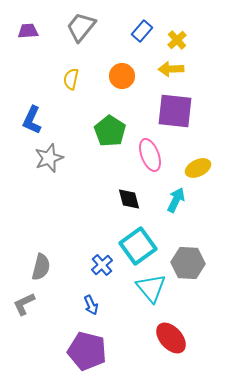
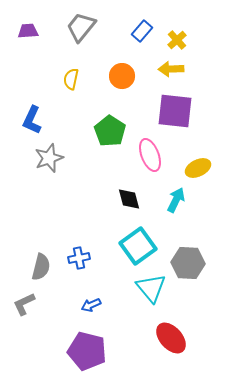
blue cross: moved 23 px left, 7 px up; rotated 30 degrees clockwise
blue arrow: rotated 90 degrees clockwise
